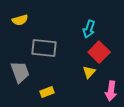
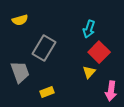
gray rectangle: rotated 65 degrees counterclockwise
